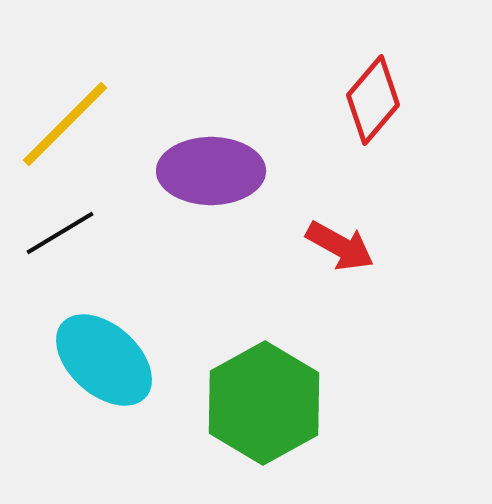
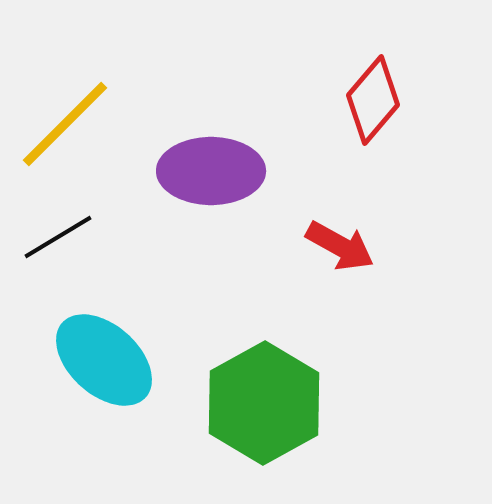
black line: moved 2 px left, 4 px down
